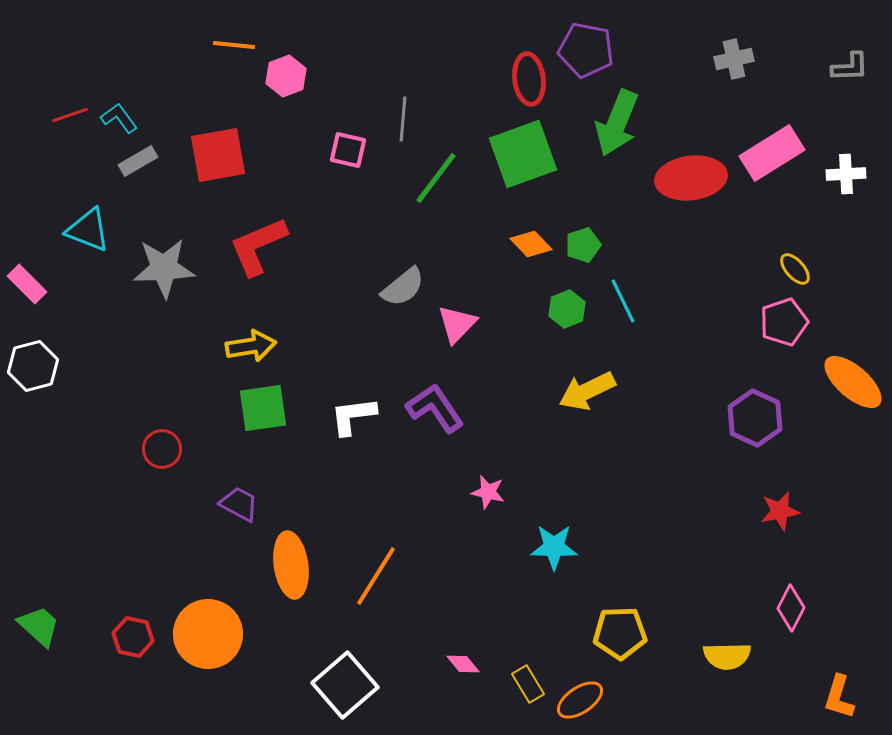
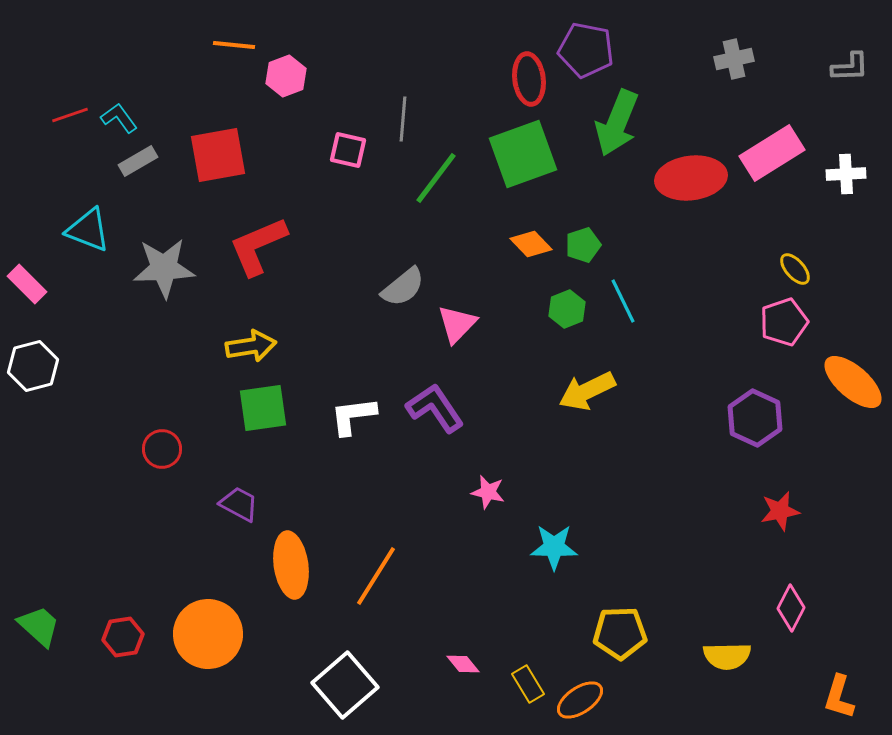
red hexagon at (133, 637): moved 10 px left; rotated 21 degrees counterclockwise
